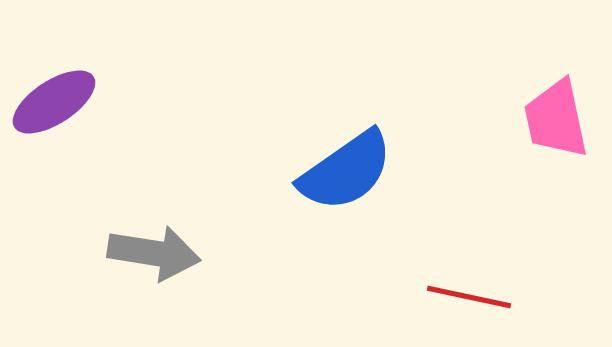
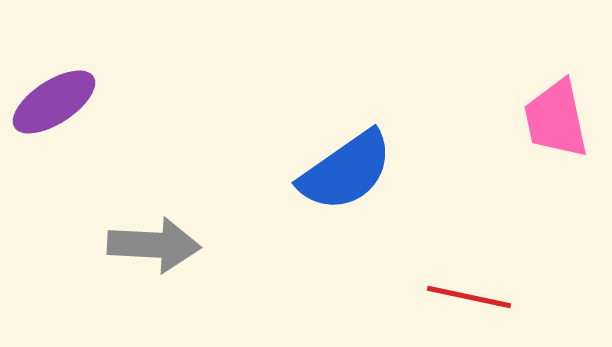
gray arrow: moved 8 px up; rotated 6 degrees counterclockwise
